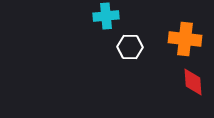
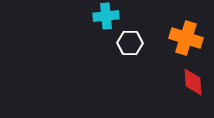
orange cross: moved 1 px right, 1 px up; rotated 12 degrees clockwise
white hexagon: moved 4 px up
